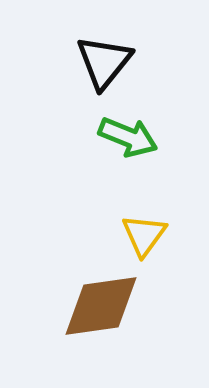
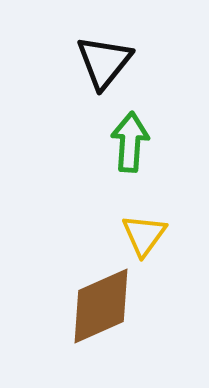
green arrow: moved 2 px right, 5 px down; rotated 108 degrees counterclockwise
brown diamond: rotated 16 degrees counterclockwise
